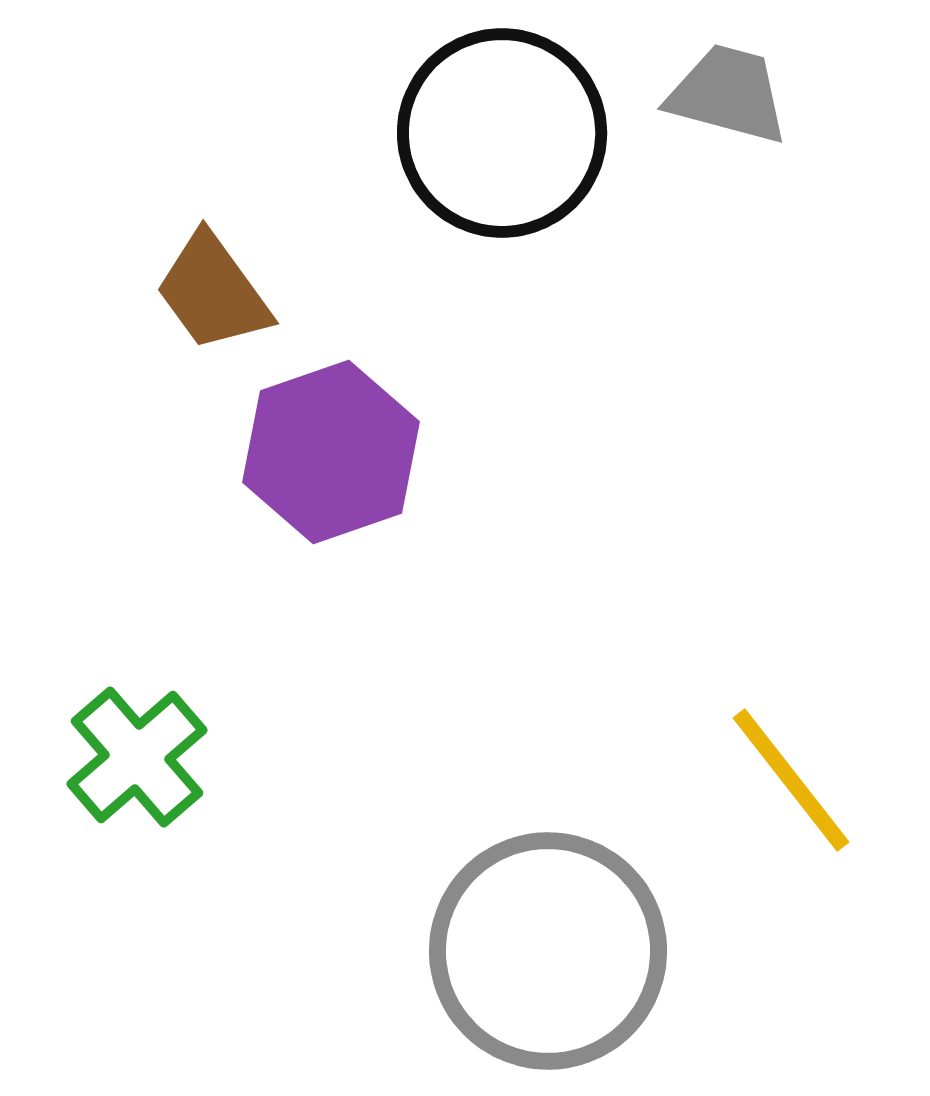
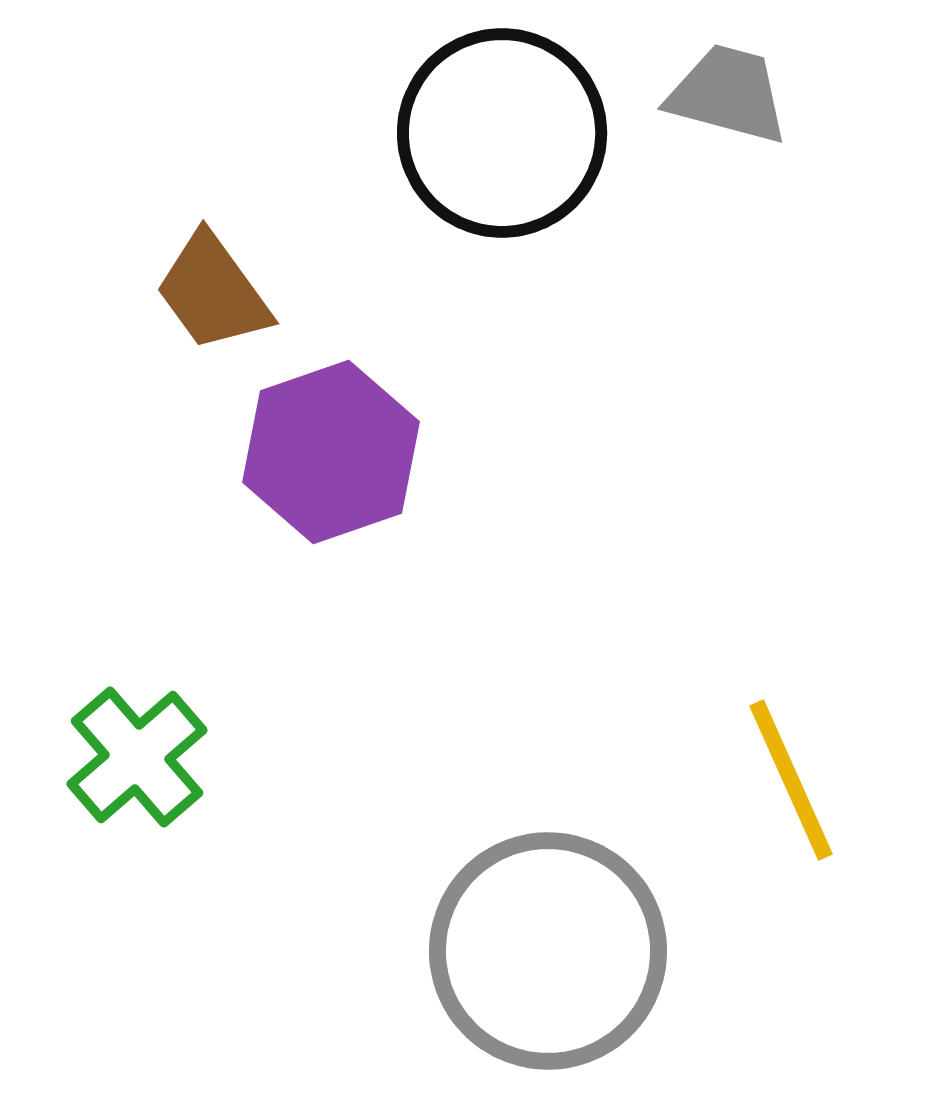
yellow line: rotated 14 degrees clockwise
